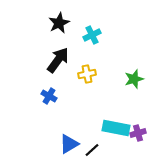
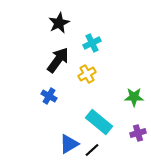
cyan cross: moved 8 px down
yellow cross: rotated 18 degrees counterclockwise
green star: moved 18 px down; rotated 18 degrees clockwise
cyan rectangle: moved 17 px left, 6 px up; rotated 28 degrees clockwise
